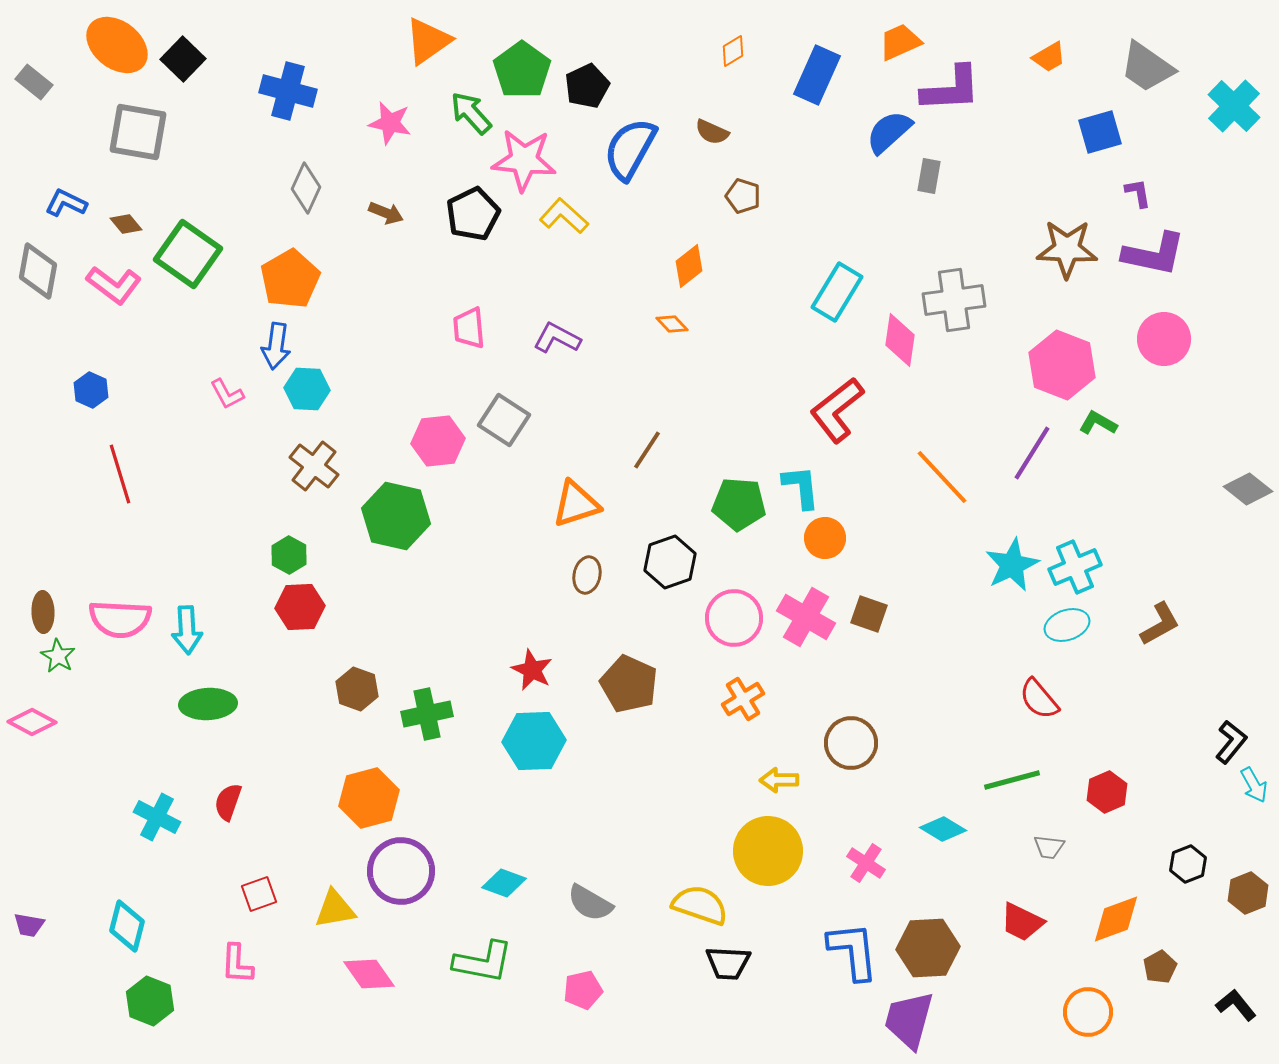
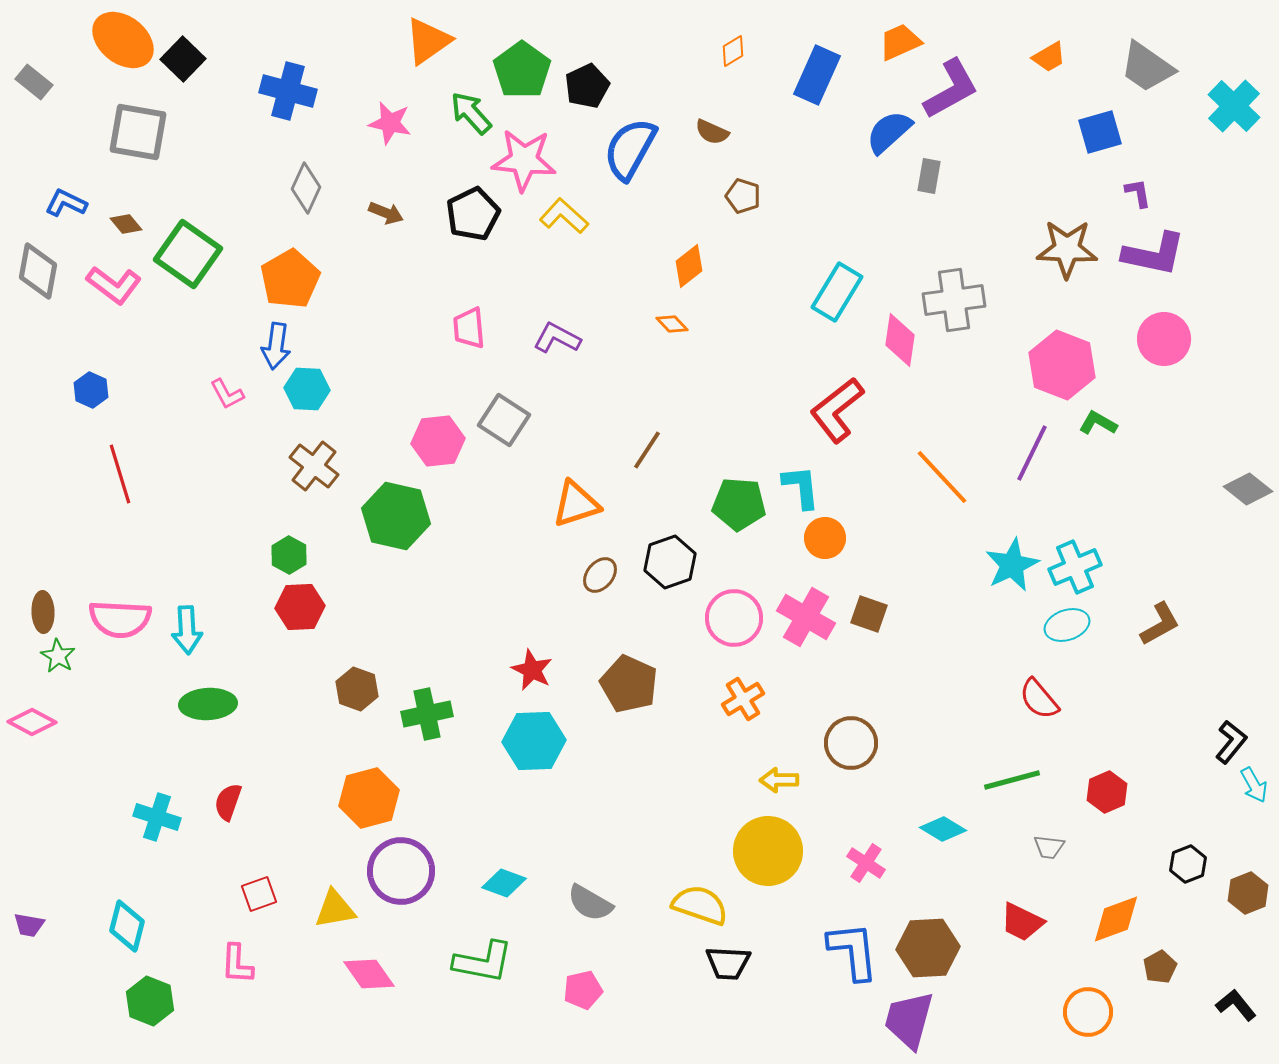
orange ellipse at (117, 45): moved 6 px right, 5 px up
purple L-shape at (951, 89): rotated 26 degrees counterclockwise
purple line at (1032, 453): rotated 6 degrees counterclockwise
brown ellipse at (587, 575): moved 13 px right; rotated 27 degrees clockwise
cyan cross at (157, 817): rotated 9 degrees counterclockwise
